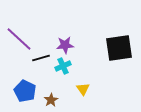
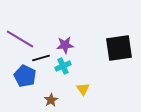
purple line: moved 1 px right; rotated 12 degrees counterclockwise
blue pentagon: moved 15 px up
